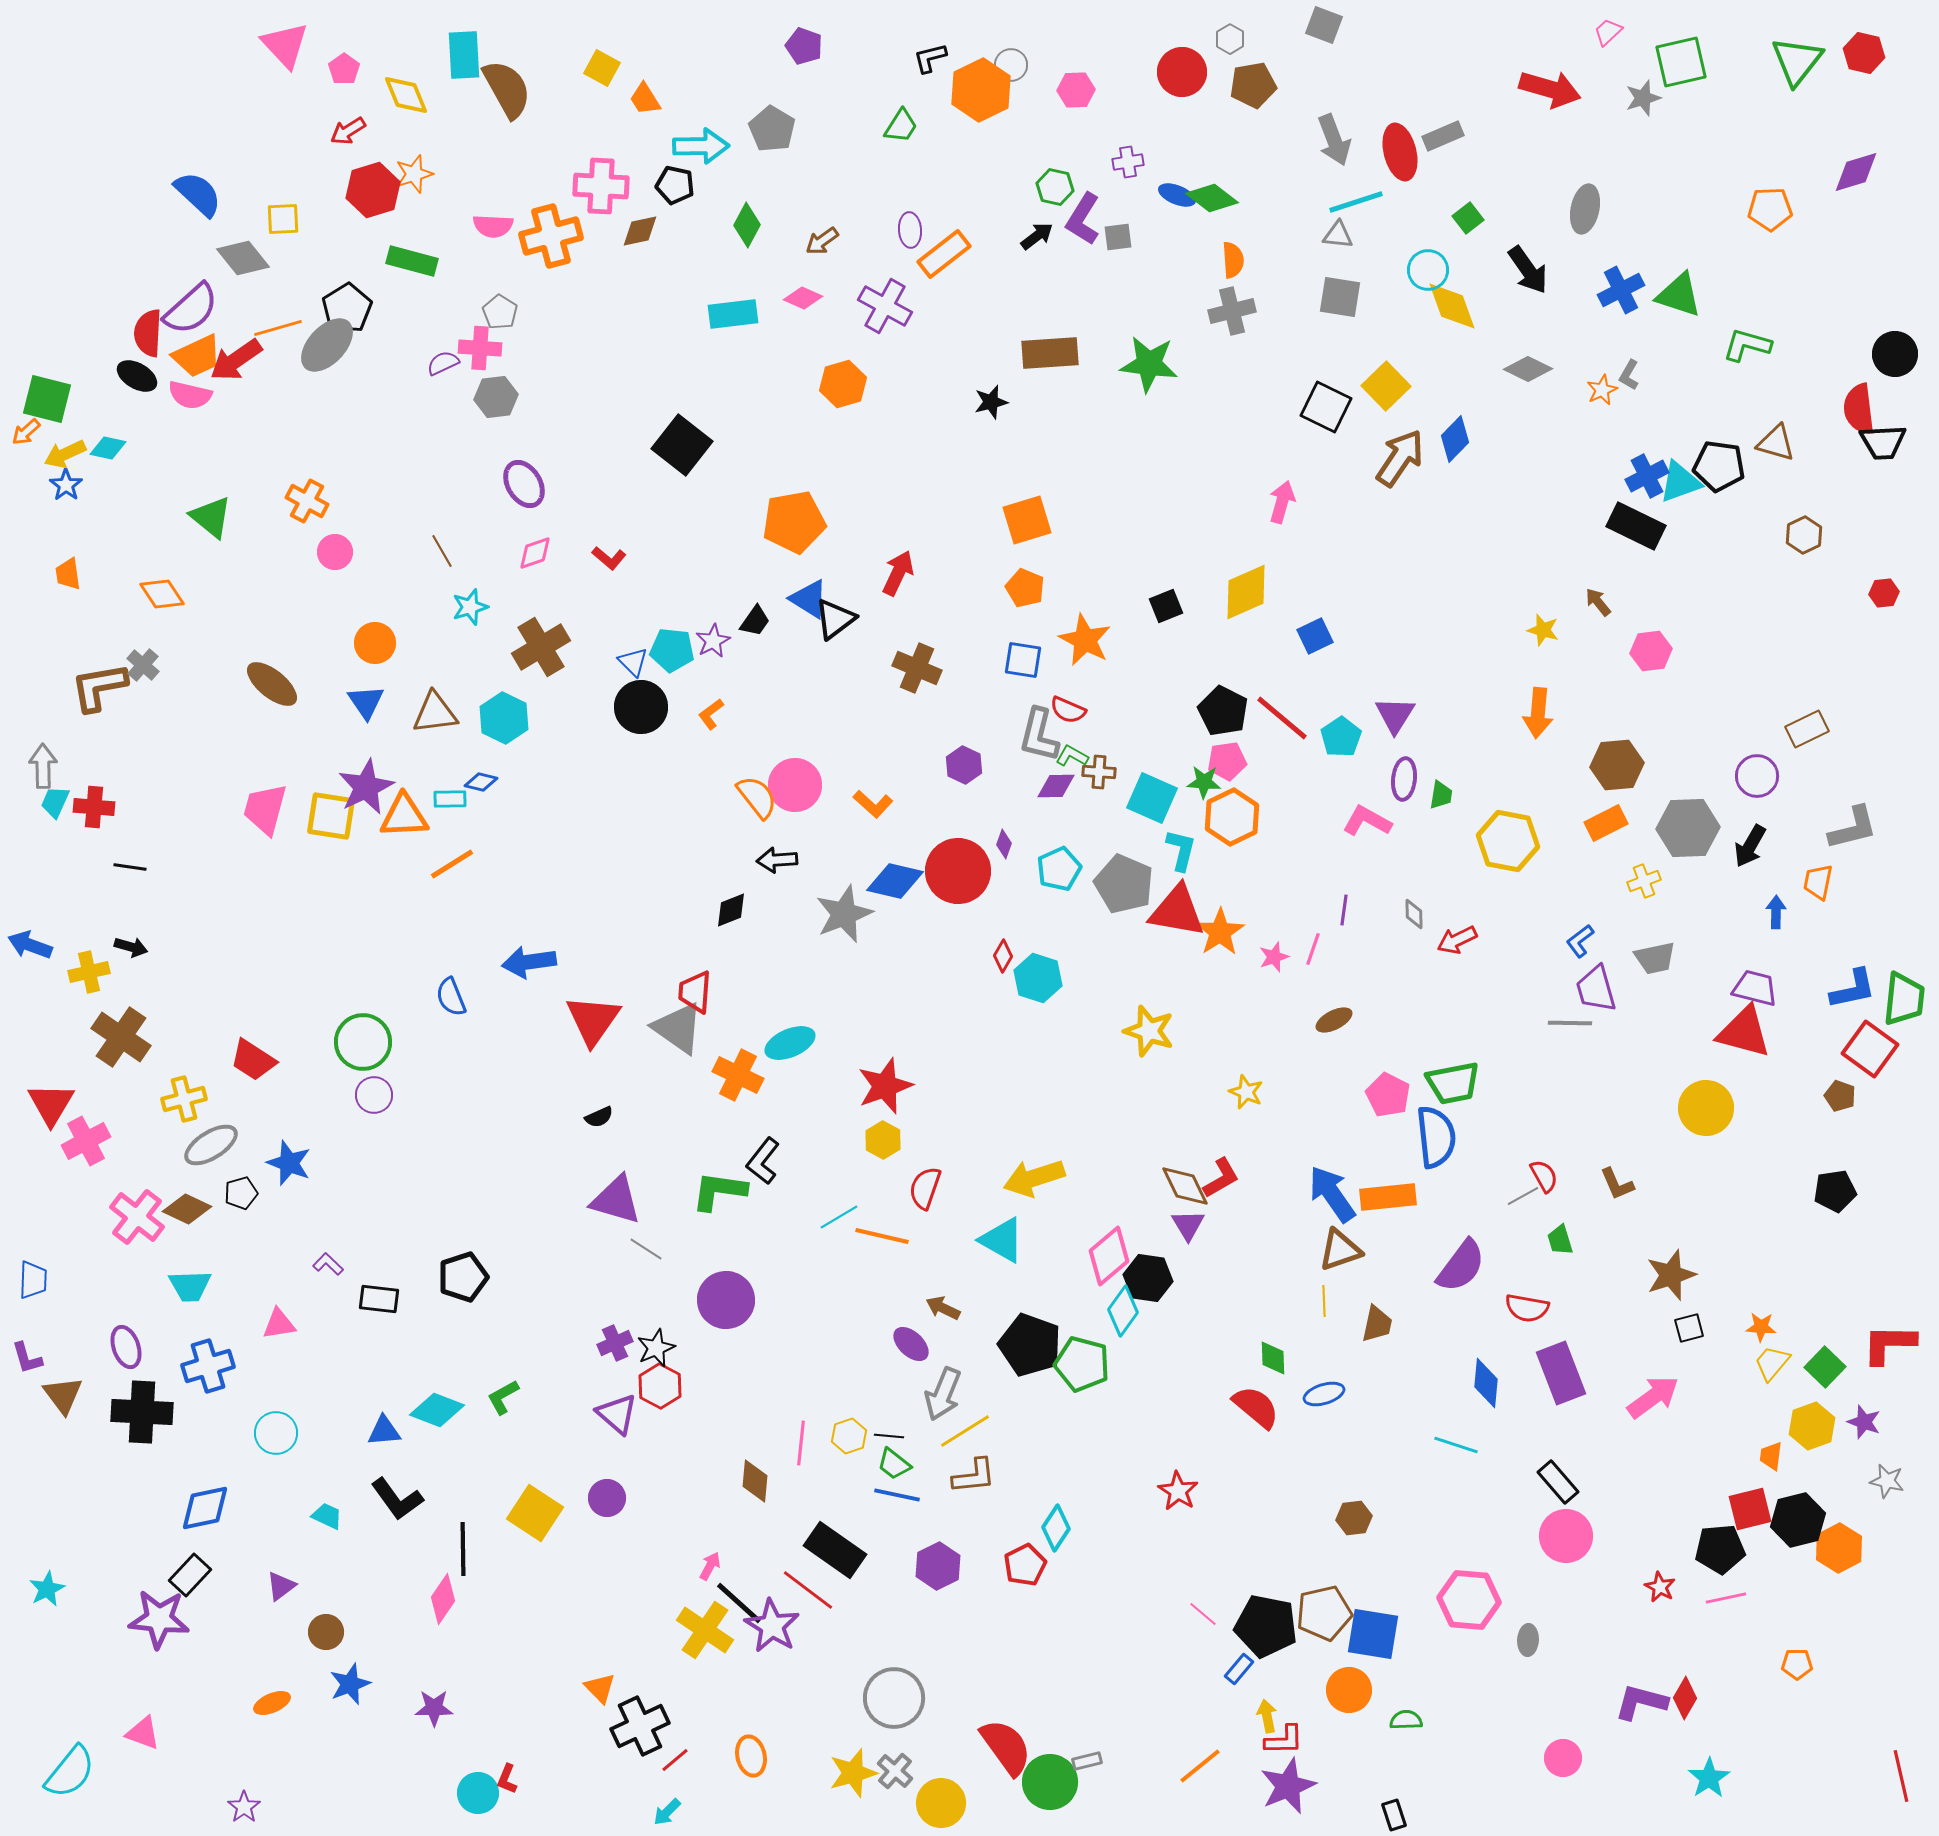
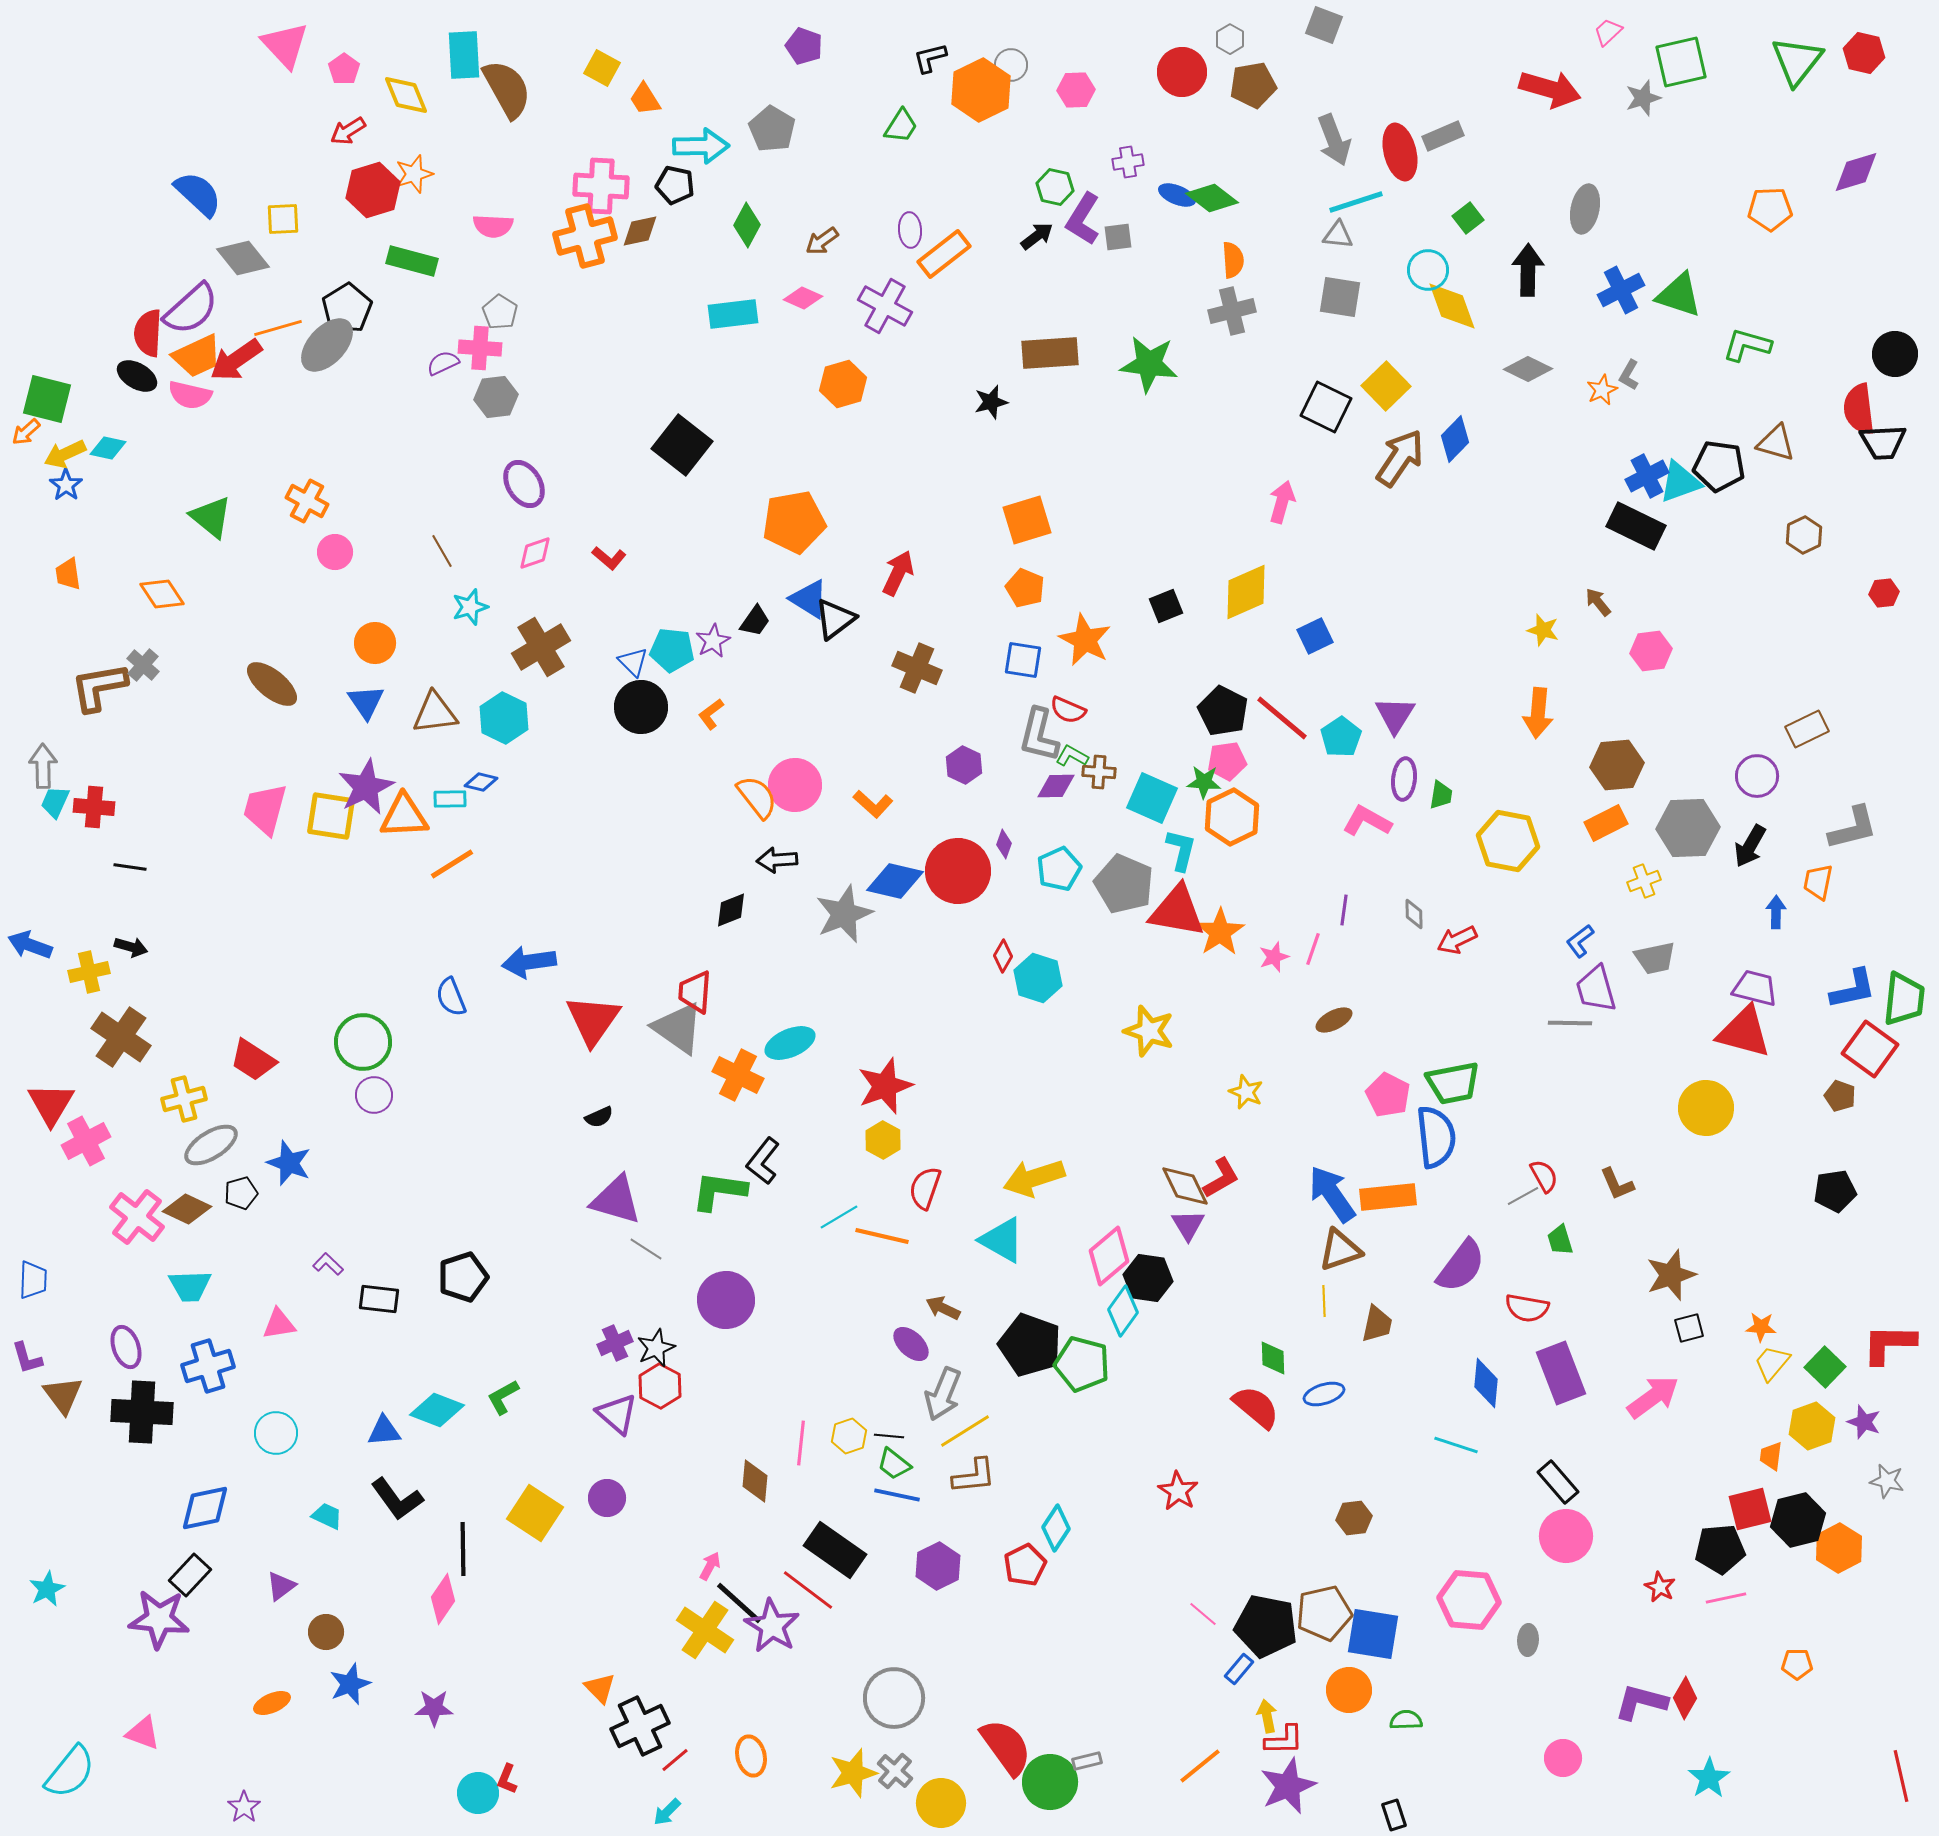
orange cross at (551, 236): moved 34 px right
black arrow at (1528, 270): rotated 144 degrees counterclockwise
